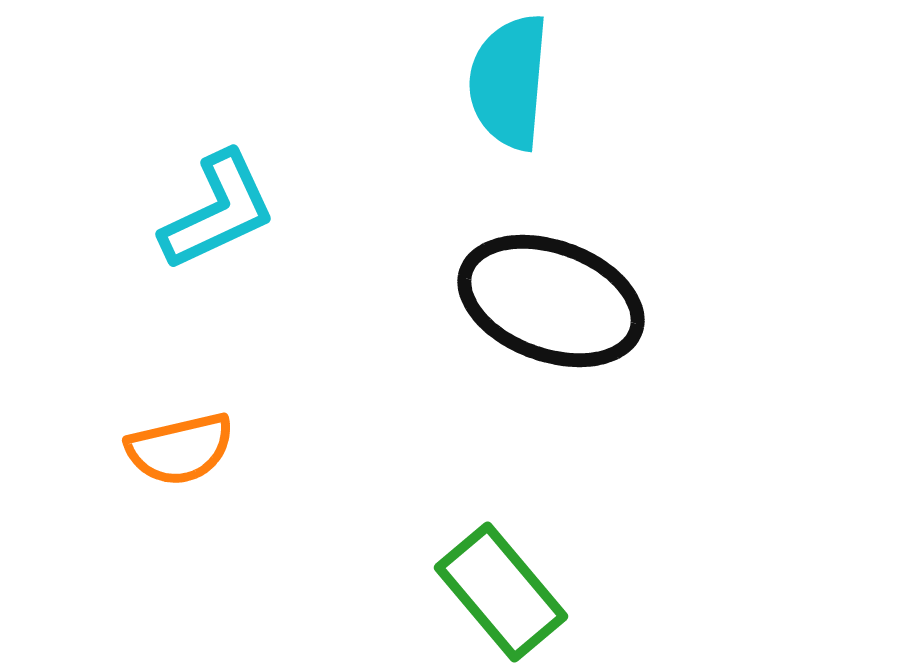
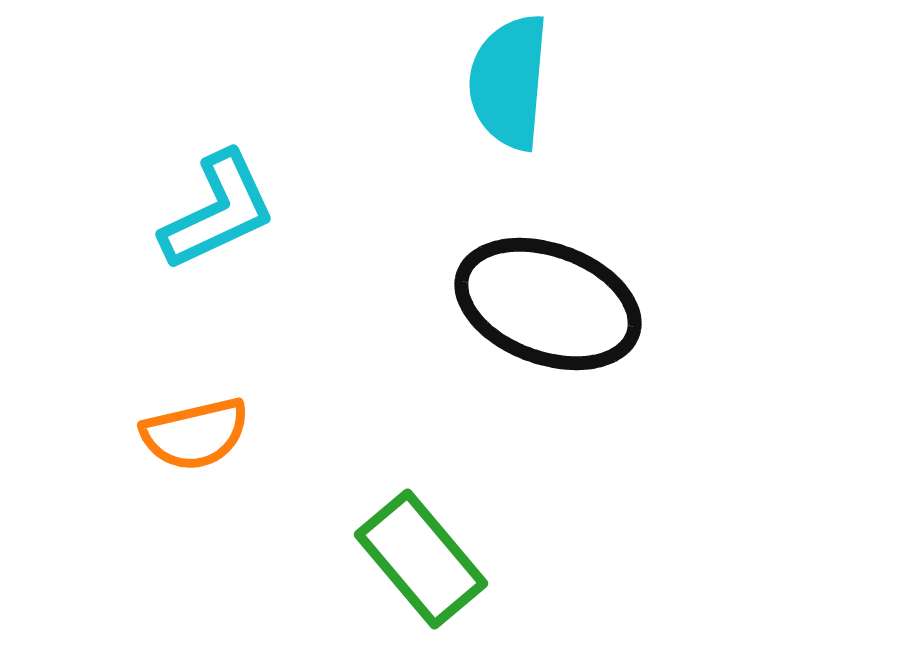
black ellipse: moved 3 px left, 3 px down
orange semicircle: moved 15 px right, 15 px up
green rectangle: moved 80 px left, 33 px up
